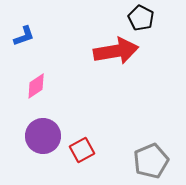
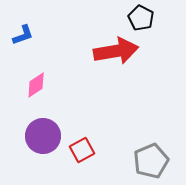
blue L-shape: moved 1 px left, 1 px up
pink diamond: moved 1 px up
